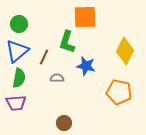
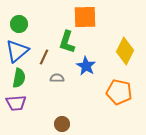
blue star: rotated 18 degrees clockwise
brown circle: moved 2 px left, 1 px down
